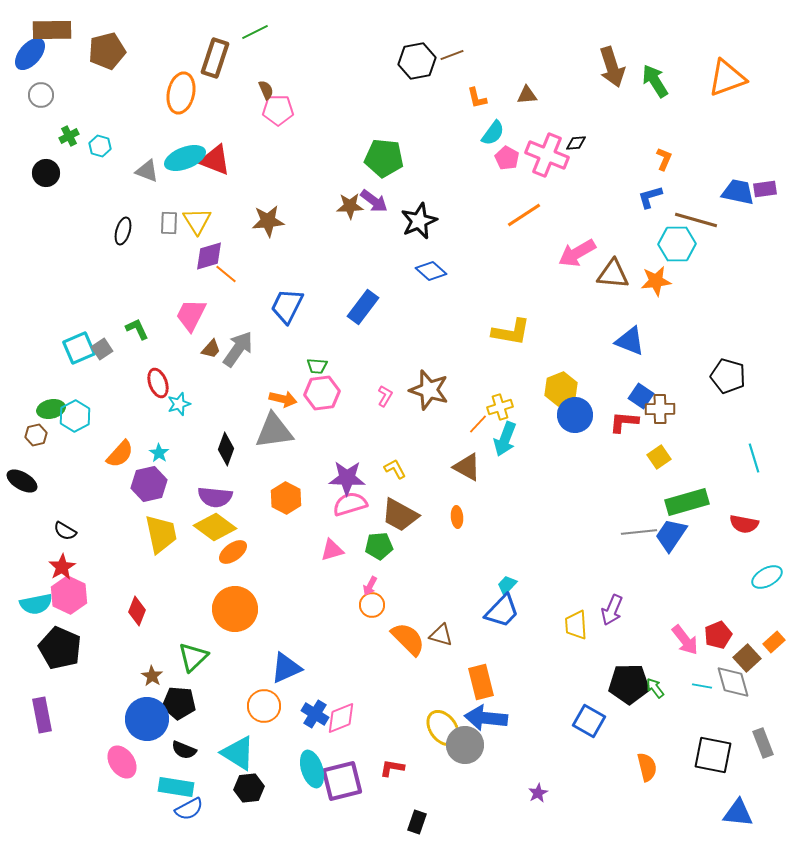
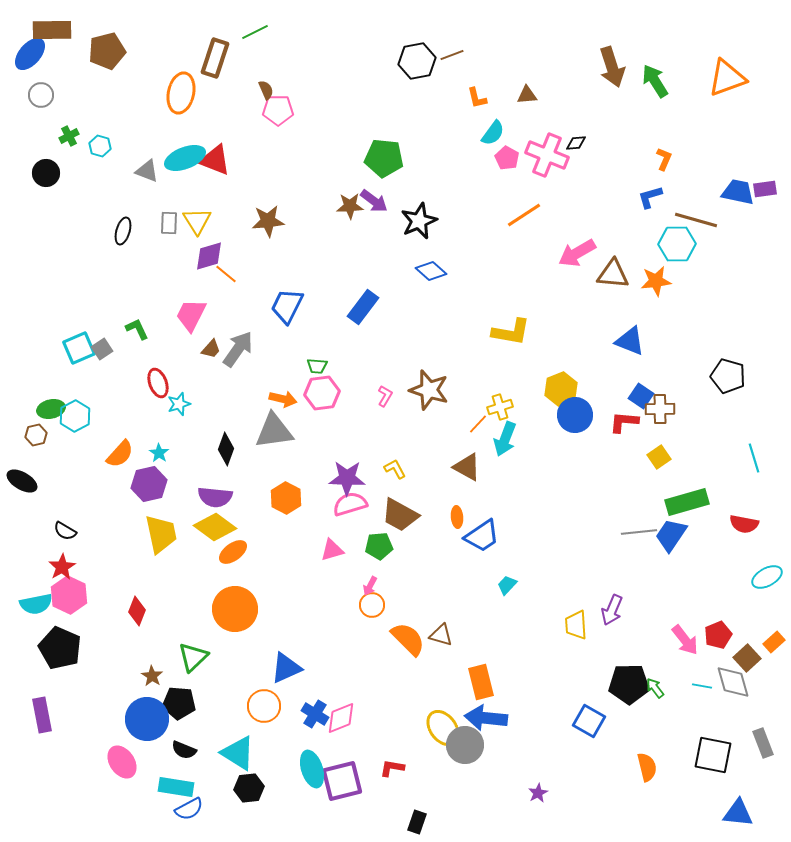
blue trapezoid at (502, 611): moved 20 px left, 75 px up; rotated 12 degrees clockwise
